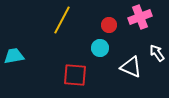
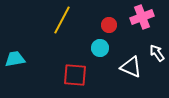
pink cross: moved 2 px right
cyan trapezoid: moved 1 px right, 3 px down
